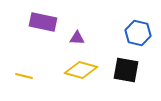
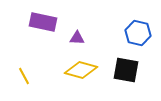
yellow line: rotated 48 degrees clockwise
